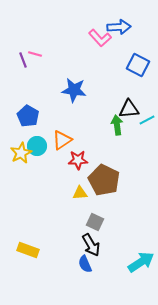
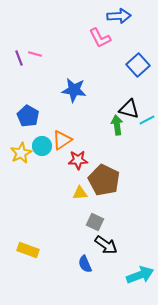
blue arrow: moved 11 px up
pink L-shape: rotated 15 degrees clockwise
purple line: moved 4 px left, 2 px up
blue square: rotated 20 degrees clockwise
black triangle: rotated 20 degrees clockwise
cyan circle: moved 5 px right
black arrow: moved 15 px right; rotated 25 degrees counterclockwise
cyan arrow: moved 1 px left, 13 px down; rotated 12 degrees clockwise
